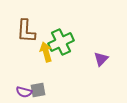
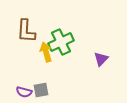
gray square: moved 3 px right
